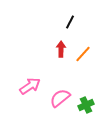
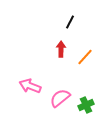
orange line: moved 2 px right, 3 px down
pink arrow: rotated 125 degrees counterclockwise
